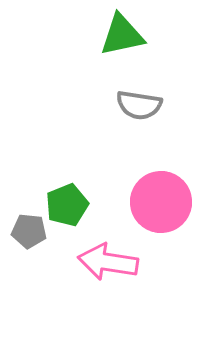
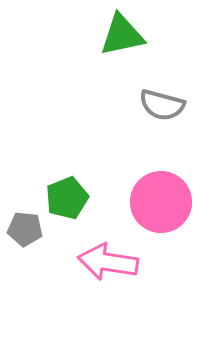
gray semicircle: moved 23 px right; rotated 6 degrees clockwise
green pentagon: moved 7 px up
gray pentagon: moved 4 px left, 2 px up
